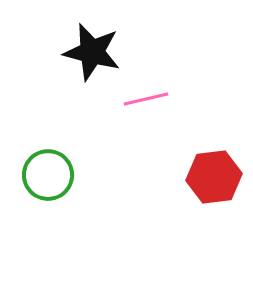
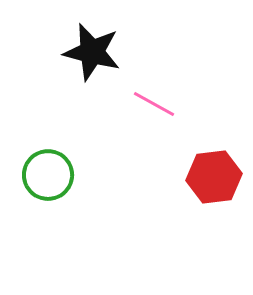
pink line: moved 8 px right, 5 px down; rotated 42 degrees clockwise
